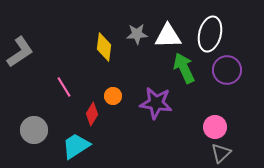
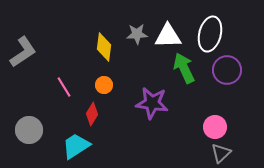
gray L-shape: moved 3 px right
orange circle: moved 9 px left, 11 px up
purple star: moved 4 px left
gray circle: moved 5 px left
